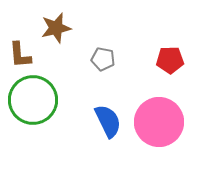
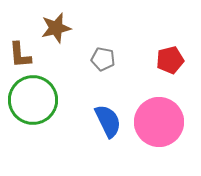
red pentagon: rotated 12 degrees counterclockwise
